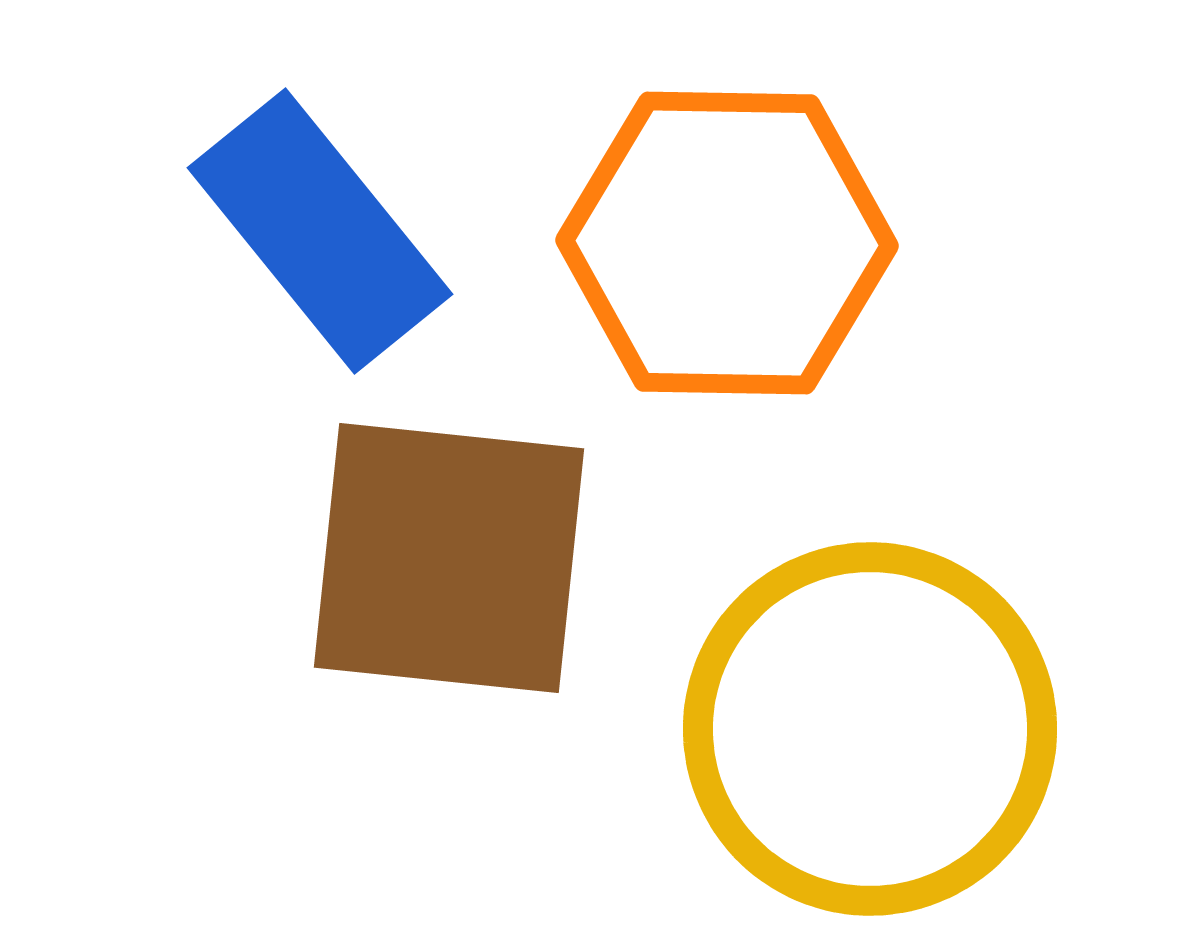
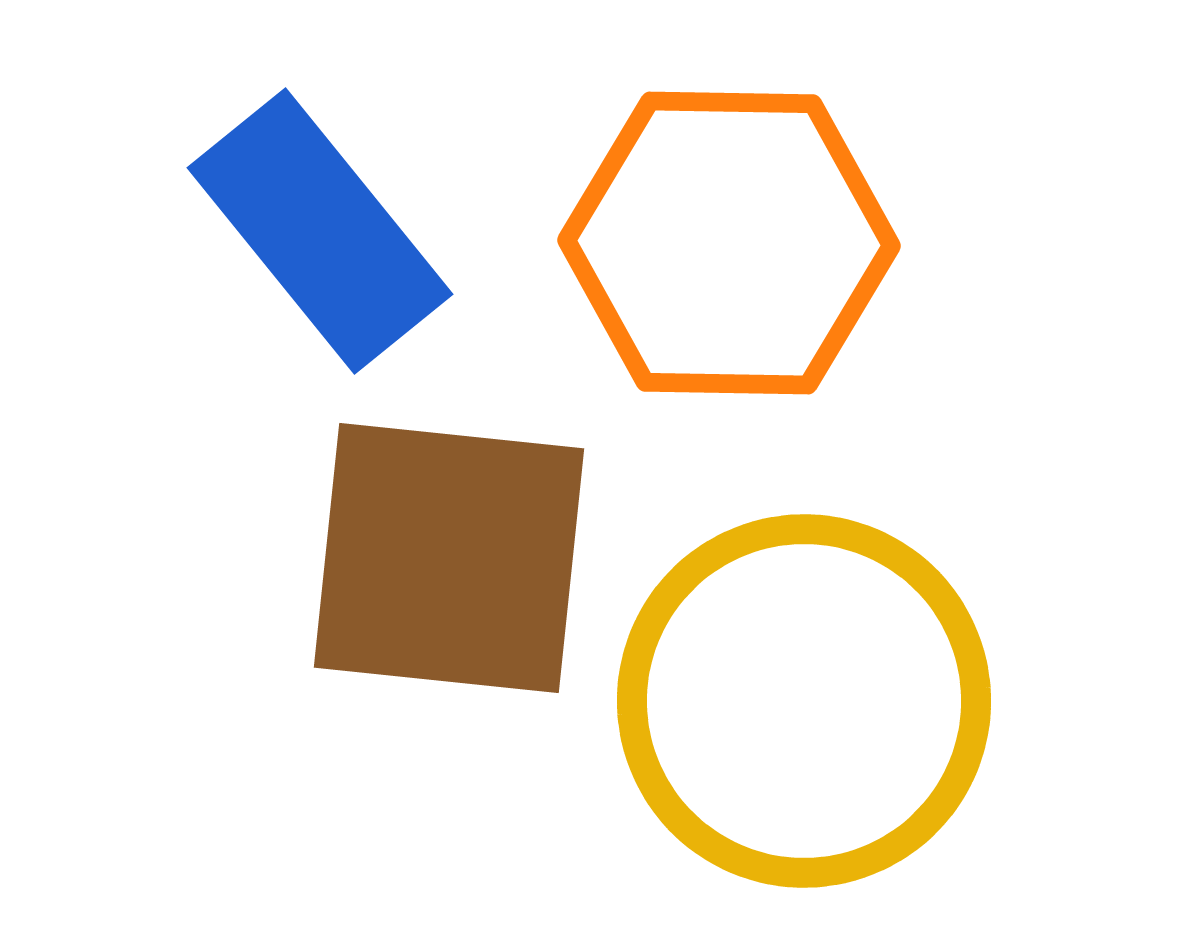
orange hexagon: moved 2 px right
yellow circle: moved 66 px left, 28 px up
